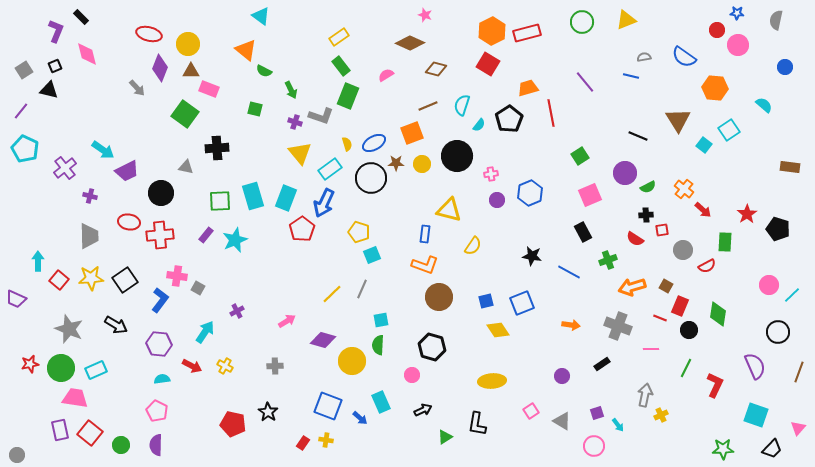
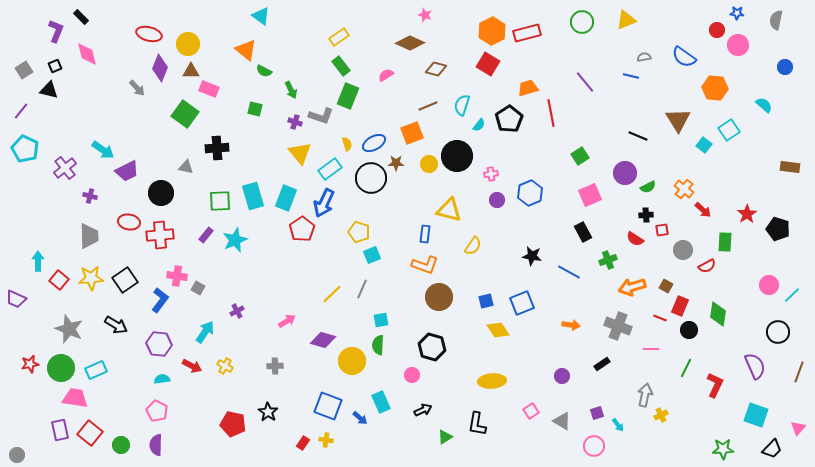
yellow circle at (422, 164): moved 7 px right
